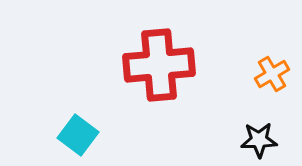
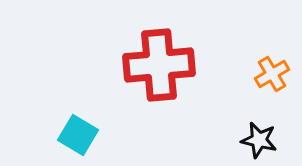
cyan square: rotated 6 degrees counterclockwise
black star: rotated 15 degrees clockwise
